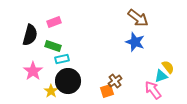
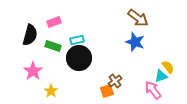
cyan rectangle: moved 15 px right, 19 px up
black circle: moved 11 px right, 23 px up
